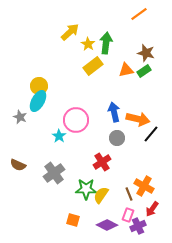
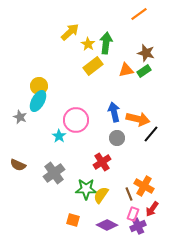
pink rectangle: moved 5 px right, 1 px up
